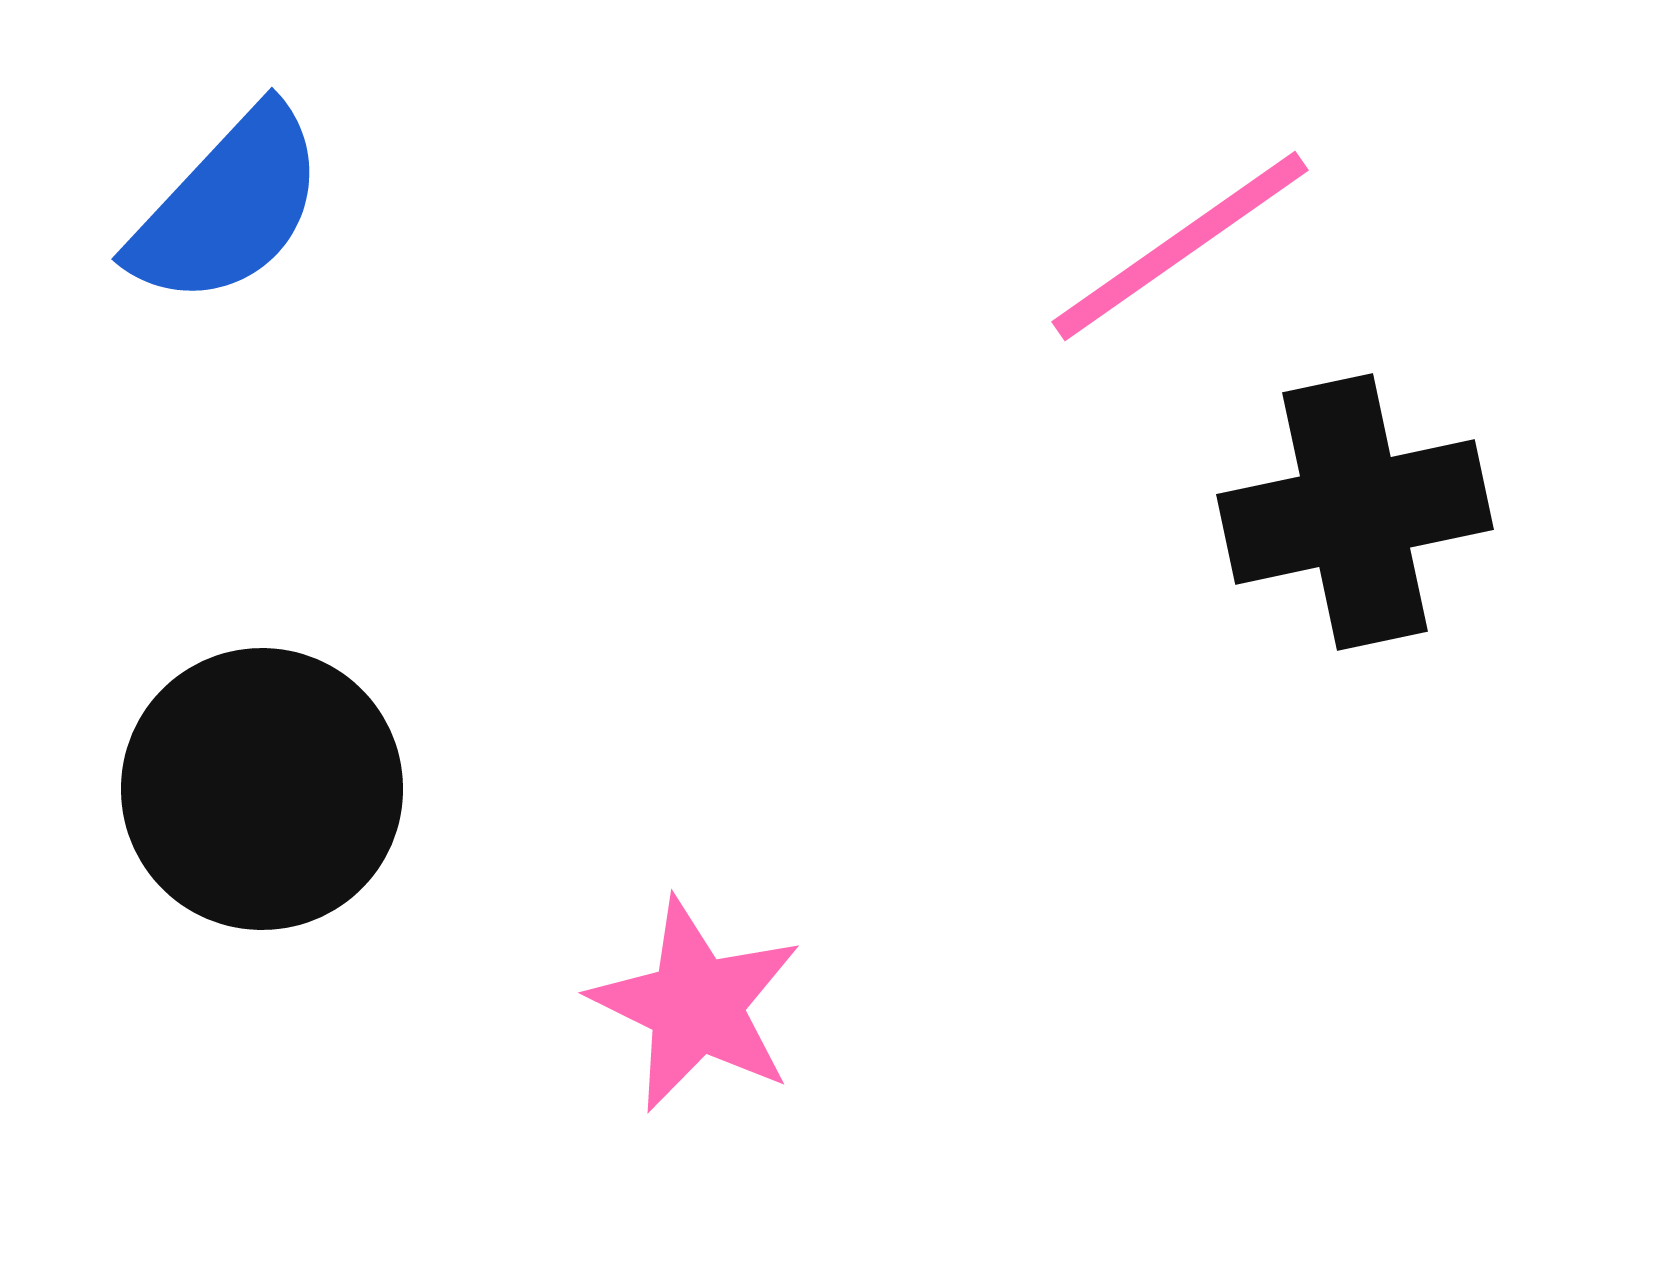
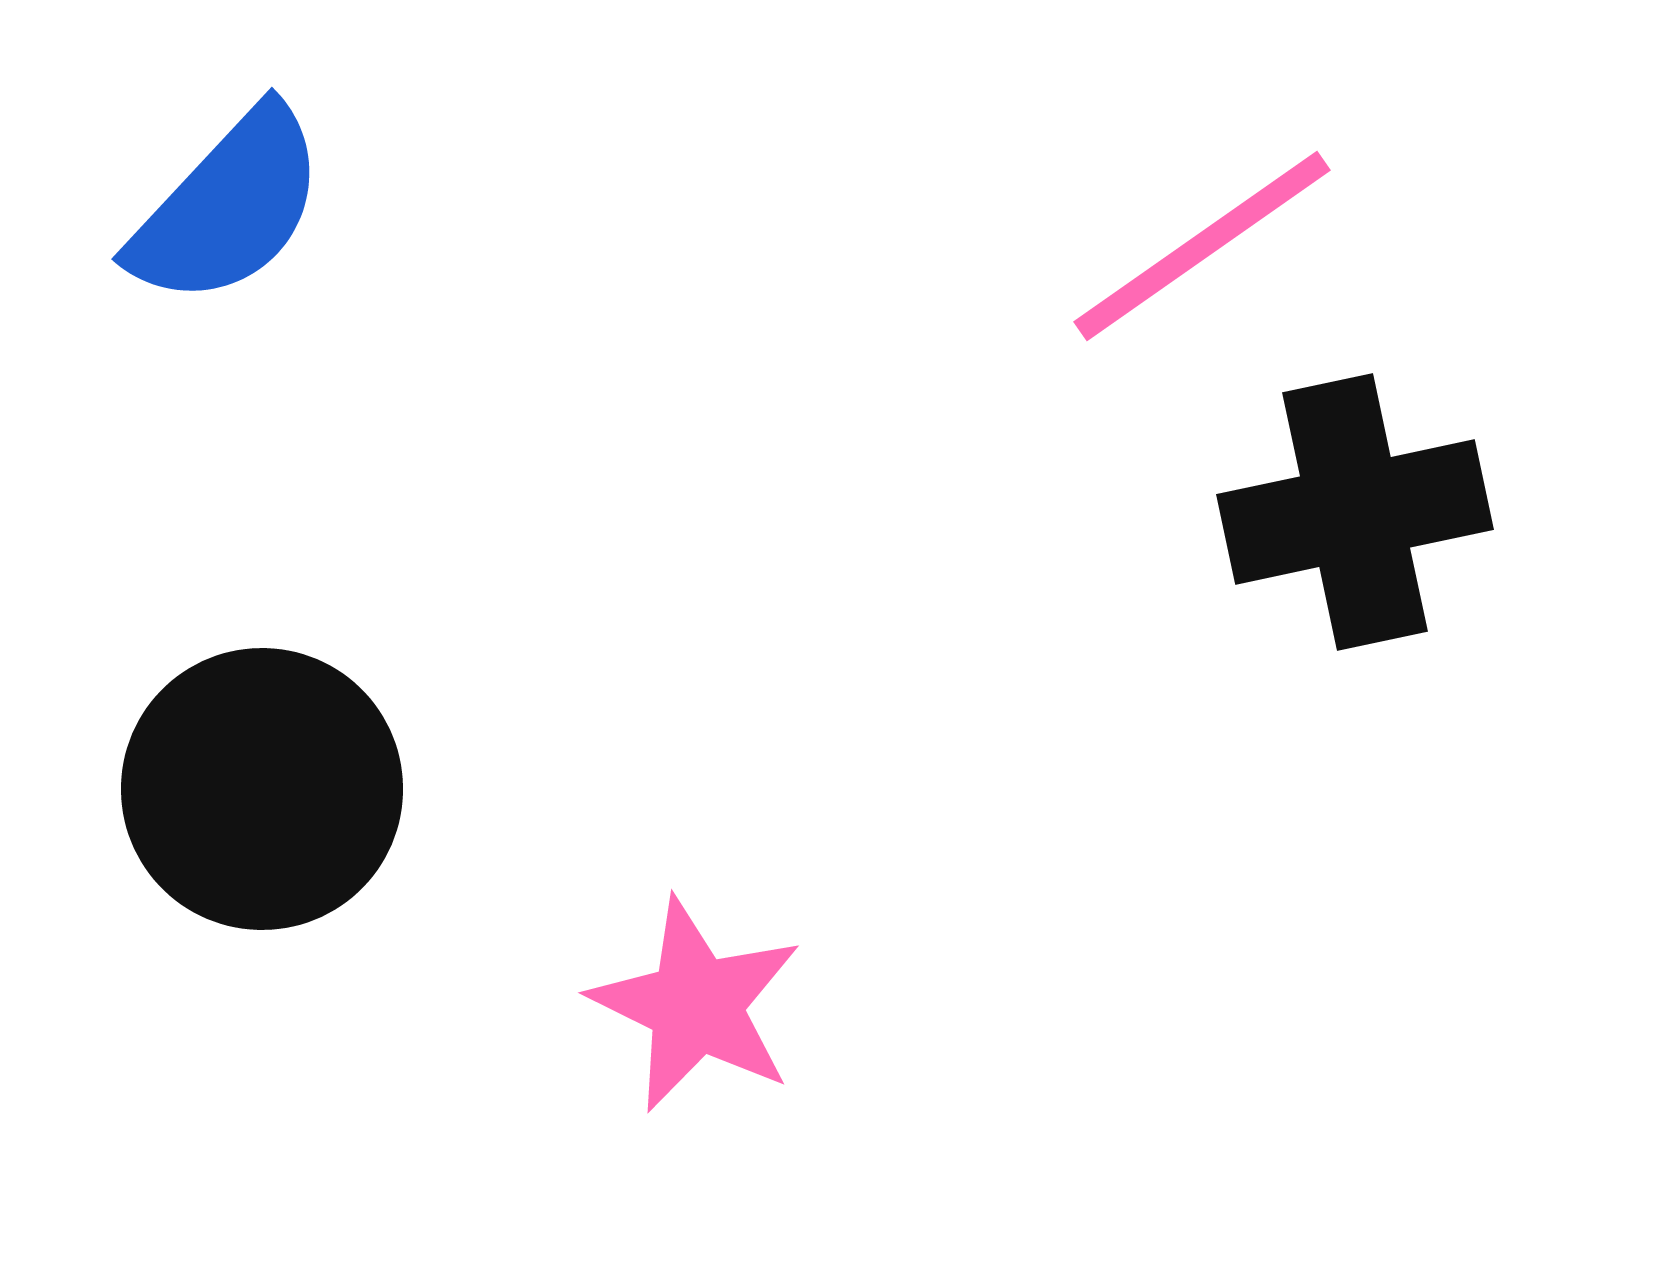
pink line: moved 22 px right
